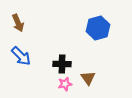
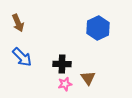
blue hexagon: rotated 10 degrees counterclockwise
blue arrow: moved 1 px right, 1 px down
